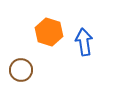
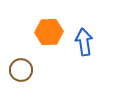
orange hexagon: rotated 20 degrees counterclockwise
